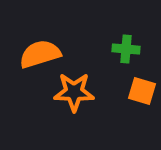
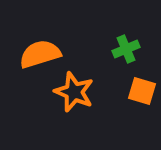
green cross: rotated 28 degrees counterclockwise
orange star: rotated 21 degrees clockwise
